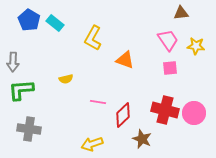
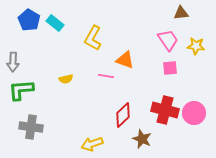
pink line: moved 8 px right, 26 px up
gray cross: moved 2 px right, 2 px up
